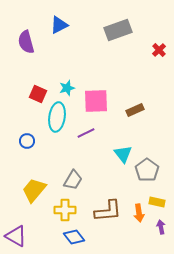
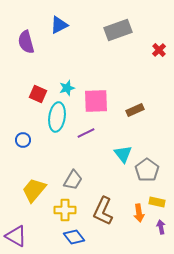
blue circle: moved 4 px left, 1 px up
brown L-shape: moved 5 px left; rotated 120 degrees clockwise
